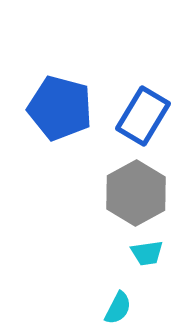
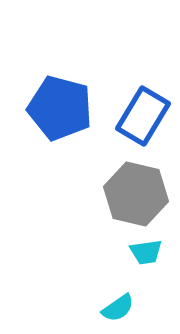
gray hexagon: moved 1 px down; rotated 18 degrees counterclockwise
cyan trapezoid: moved 1 px left, 1 px up
cyan semicircle: rotated 28 degrees clockwise
